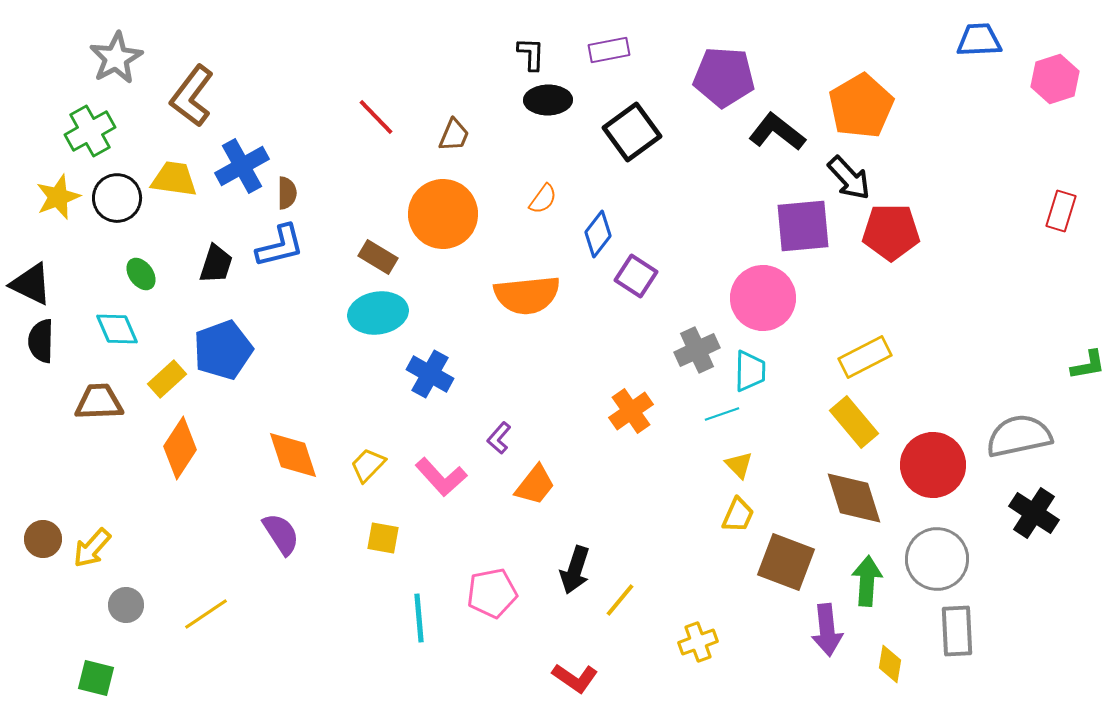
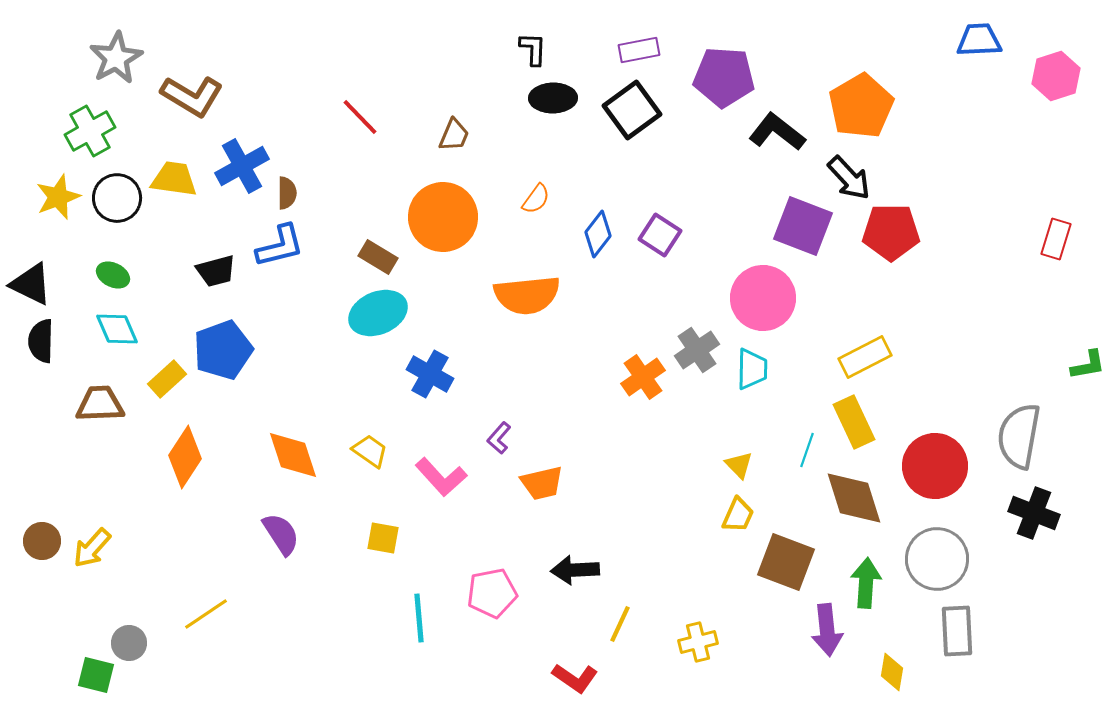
purple rectangle at (609, 50): moved 30 px right
black L-shape at (531, 54): moved 2 px right, 5 px up
pink hexagon at (1055, 79): moved 1 px right, 3 px up
brown L-shape at (192, 96): rotated 96 degrees counterclockwise
black ellipse at (548, 100): moved 5 px right, 2 px up
red line at (376, 117): moved 16 px left
black square at (632, 132): moved 22 px up
orange semicircle at (543, 199): moved 7 px left
red rectangle at (1061, 211): moved 5 px left, 28 px down
orange circle at (443, 214): moved 3 px down
purple square at (803, 226): rotated 26 degrees clockwise
black trapezoid at (216, 264): moved 7 px down; rotated 57 degrees clockwise
green ellipse at (141, 274): moved 28 px left, 1 px down; rotated 28 degrees counterclockwise
purple square at (636, 276): moved 24 px right, 41 px up
cyan ellipse at (378, 313): rotated 14 degrees counterclockwise
gray cross at (697, 350): rotated 9 degrees counterclockwise
cyan trapezoid at (750, 371): moved 2 px right, 2 px up
brown trapezoid at (99, 402): moved 1 px right, 2 px down
orange cross at (631, 411): moved 12 px right, 34 px up
cyan line at (722, 414): moved 85 px right, 36 px down; rotated 52 degrees counterclockwise
yellow rectangle at (854, 422): rotated 15 degrees clockwise
gray semicircle at (1019, 436): rotated 68 degrees counterclockwise
orange diamond at (180, 448): moved 5 px right, 9 px down
yellow trapezoid at (368, 465): moved 2 px right, 14 px up; rotated 81 degrees clockwise
red circle at (933, 465): moved 2 px right, 1 px down
orange trapezoid at (535, 485): moved 7 px right, 2 px up; rotated 39 degrees clockwise
black cross at (1034, 513): rotated 12 degrees counterclockwise
brown circle at (43, 539): moved 1 px left, 2 px down
black arrow at (575, 570): rotated 69 degrees clockwise
green arrow at (867, 581): moved 1 px left, 2 px down
yellow line at (620, 600): moved 24 px down; rotated 15 degrees counterclockwise
gray circle at (126, 605): moved 3 px right, 38 px down
yellow cross at (698, 642): rotated 6 degrees clockwise
yellow diamond at (890, 664): moved 2 px right, 8 px down
green square at (96, 678): moved 3 px up
